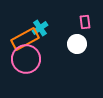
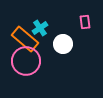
orange rectangle: rotated 68 degrees clockwise
white circle: moved 14 px left
pink circle: moved 2 px down
